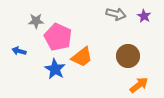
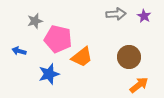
gray arrow: rotated 18 degrees counterclockwise
gray star: moved 1 px left; rotated 14 degrees counterclockwise
pink pentagon: moved 2 px down; rotated 12 degrees counterclockwise
brown circle: moved 1 px right, 1 px down
blue star: moved 6 px left, 5 px down; rotated 25 degrees clockwise
